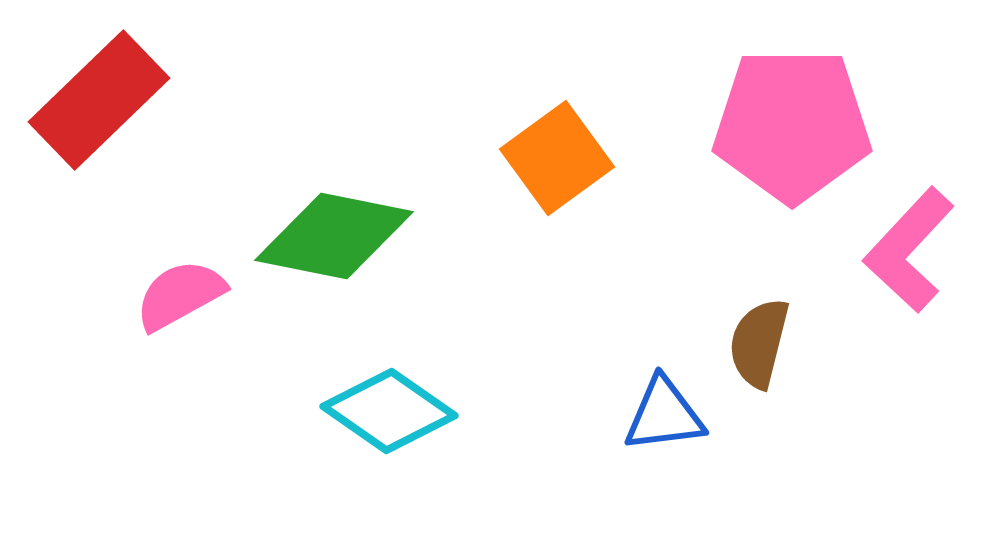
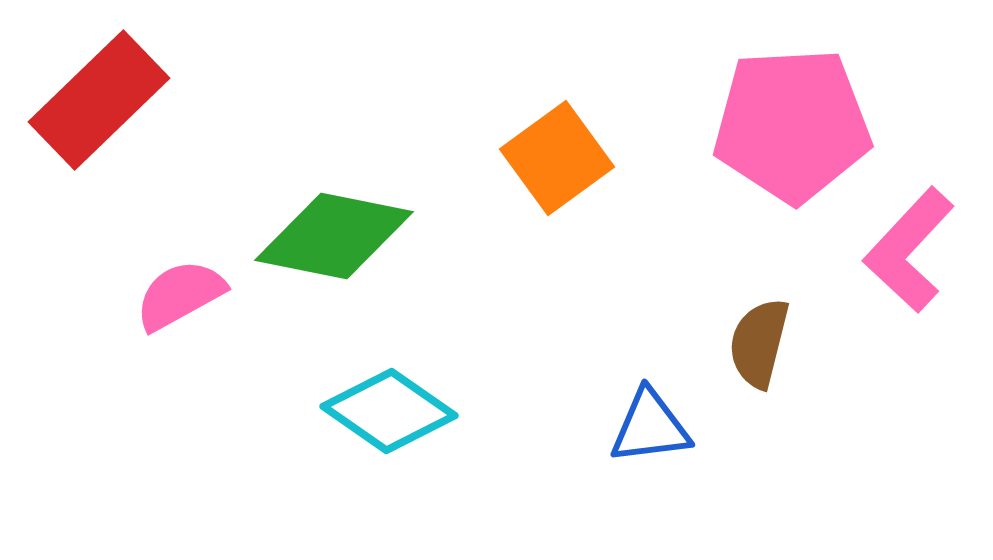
pink pentagon: rotated 3 degrees counterclockwise
blue triangle: moved 14 px left, 12 px down
